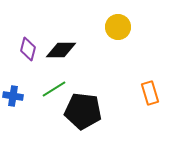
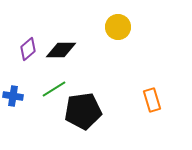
purple diamond: rotated 35 degrees clockwise
orange rectangle: moved 2 px right, 7 px down
black pentagon: rotated 15 degrees counterclockwise
